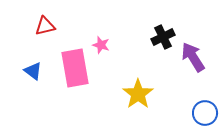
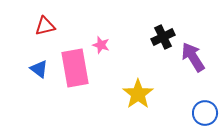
blue triangle: moved 6 px right, 2 px up
